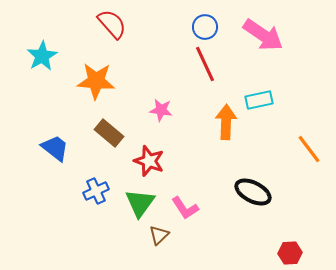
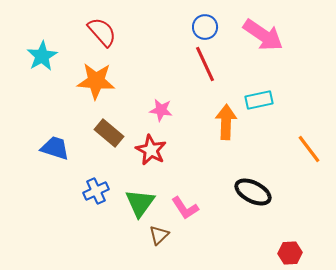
red semicircle: moved 10 px left, 8 px down
blue trapezoid: rotated 20 degrees counterclockwise
red star: moved 2 px right, 11 px up; rotated 8 degrees clockwise
